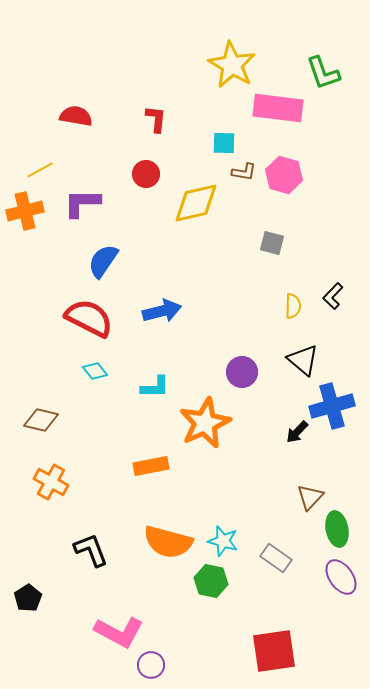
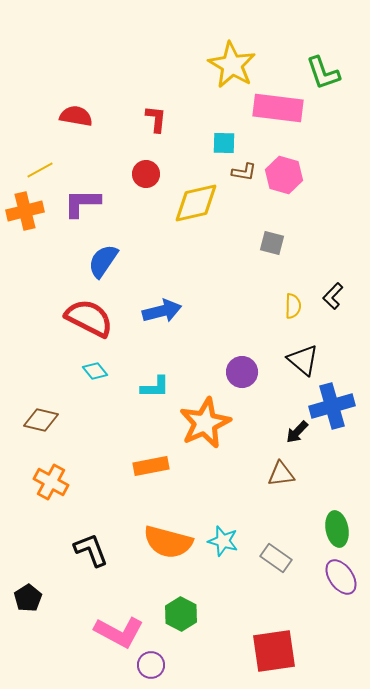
brown triangle at (310, 497): moved 29 px left, 23 px up; rotated 40 degrees clockwise
green hexagon at (211, 581): moved 30 px left, 33 px down; rotated 16 degrees clockwise
